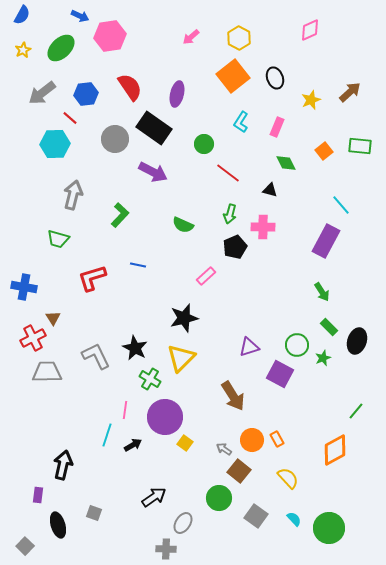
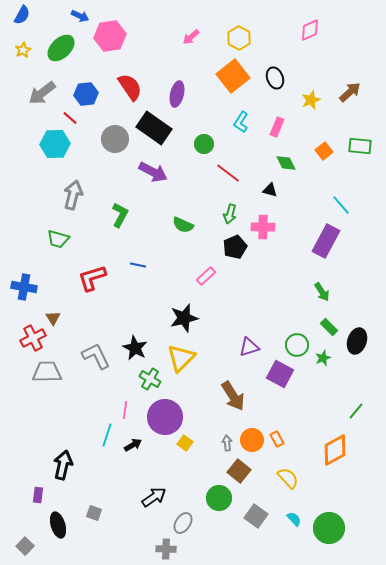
green L-shape at (120, 215): rotated 15 degrees counterclockwise
gray arrow at (224, 449): moved 3 px right, 6 px up; rotated 49 degrees clockwise
